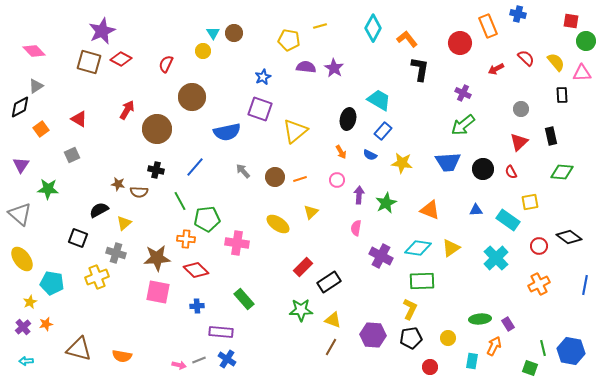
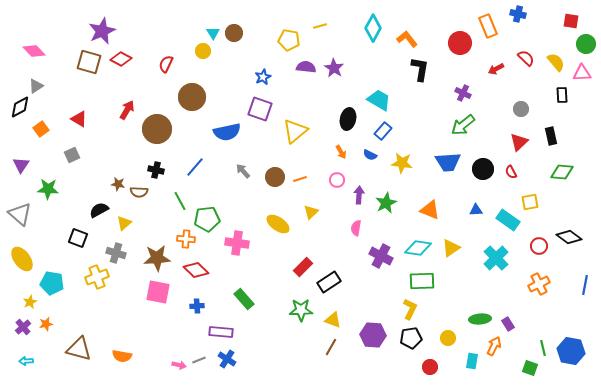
green circle at (586, 41): moved 3 px down
